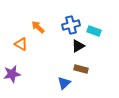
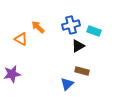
orange triangle: moved 5 px up
brown rectangle: moved 1 px right, 2 px down
blue triangle: moved 3 px right, 1 px down
